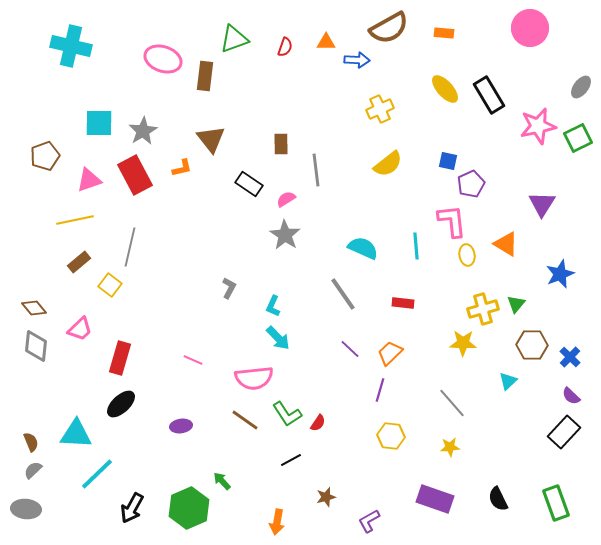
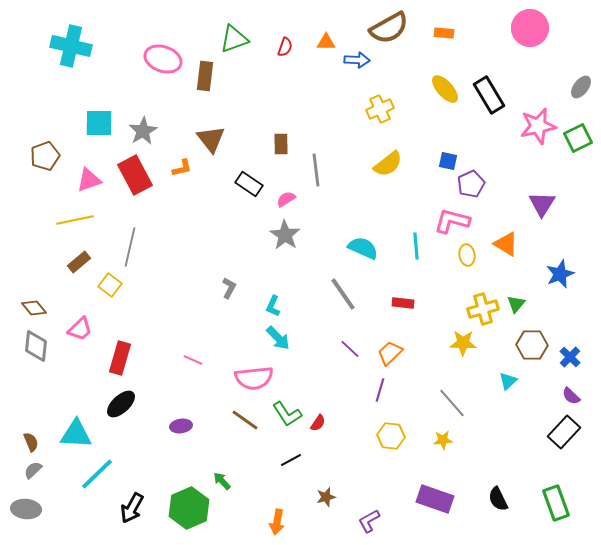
pink L-shape at (452, 221): rotated 69 degrees counterclockwise
yellow star at (450, 447): moved 7 px left, 7 px up
